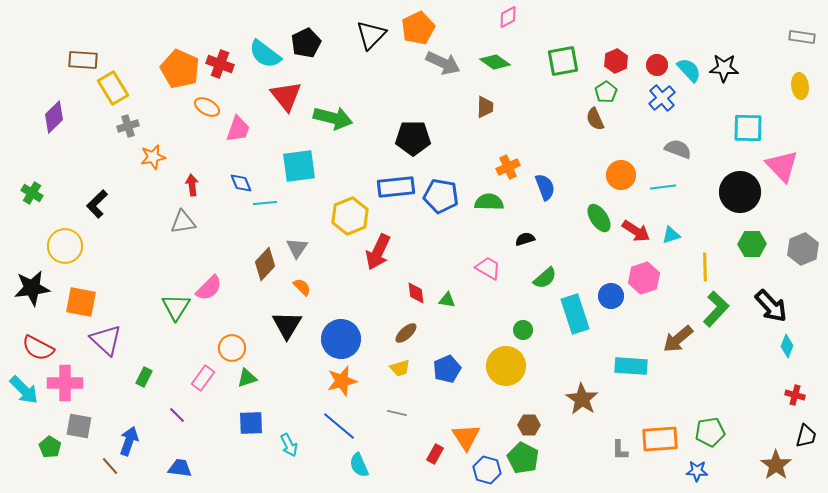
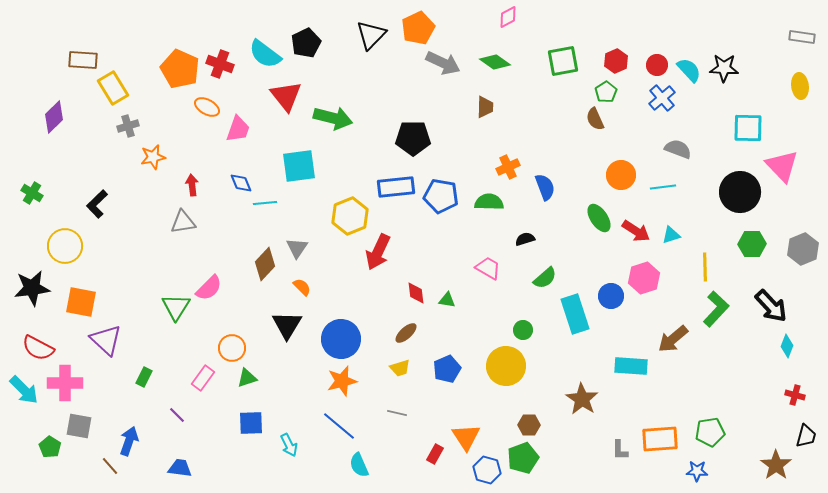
brown arrow at (678, 339): moved 5 px left
green pentagon at (523, 458): rotated 24 degrees clockwise
